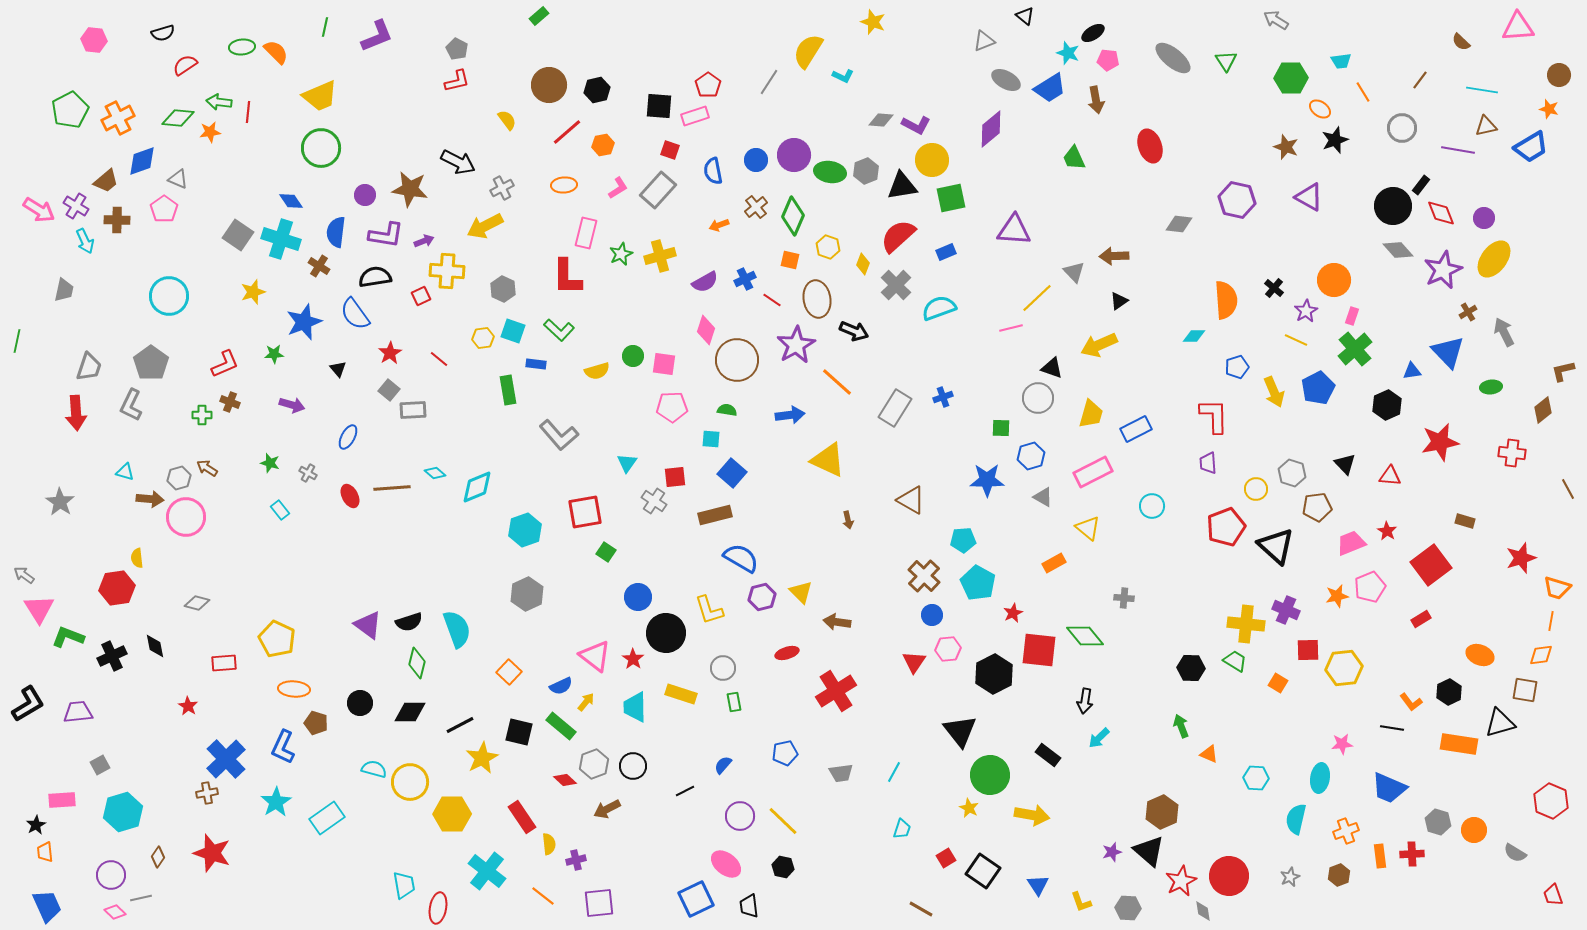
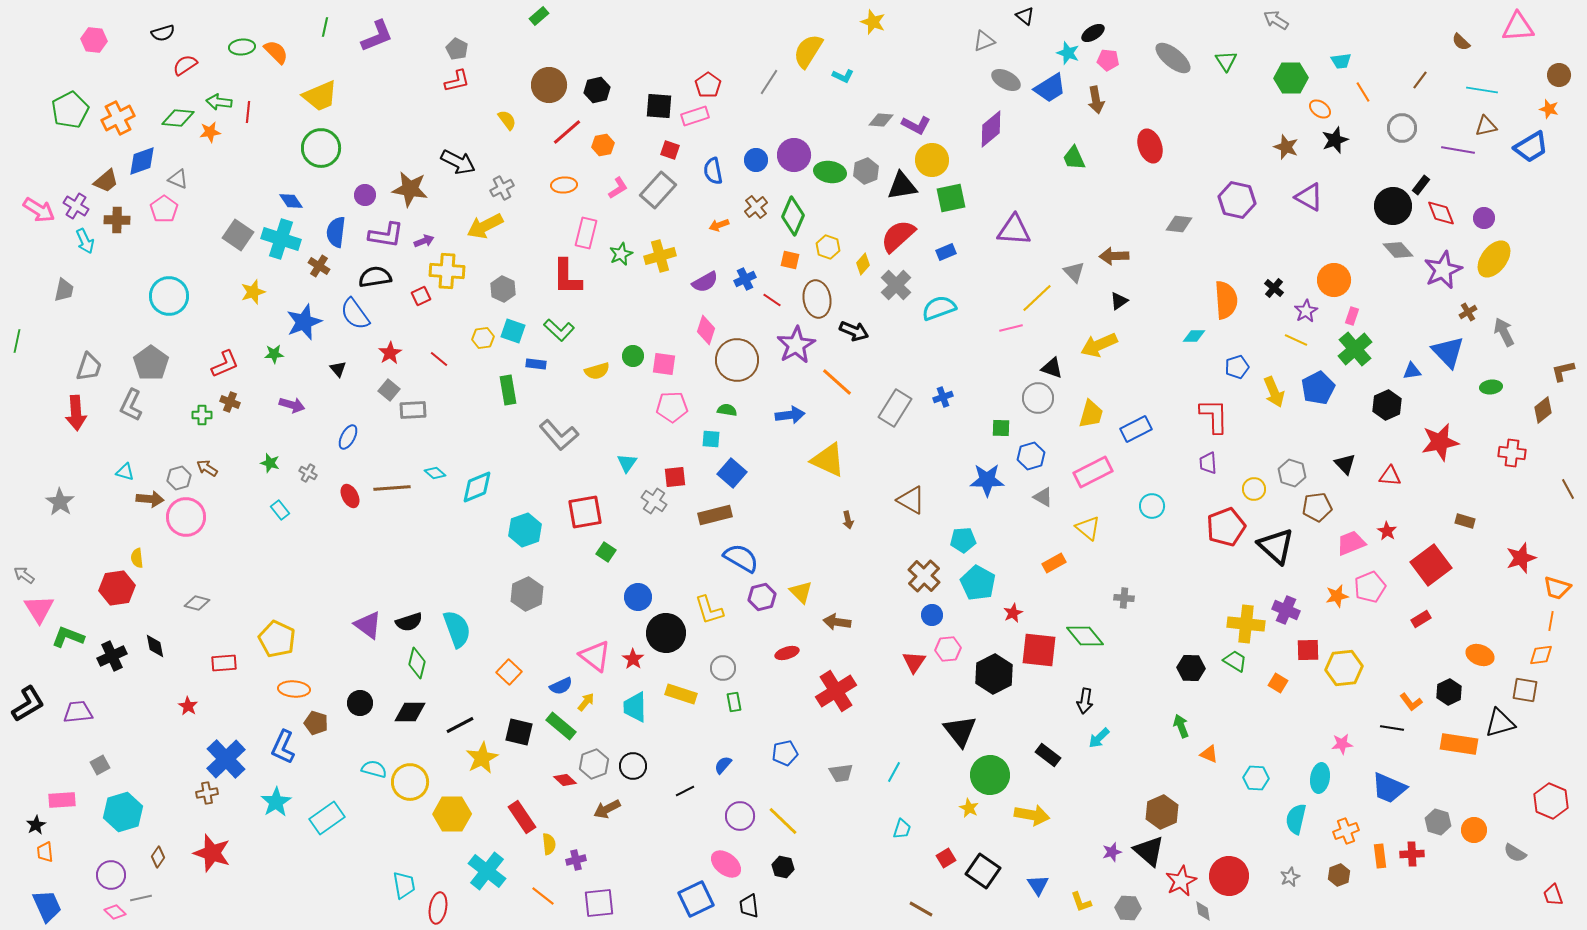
yellow diamond at (863, 264): rotated 20 degrees clockwise
yellow circle at (1256, 489): moved 2 px left
